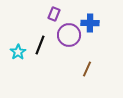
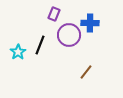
brown line: moved 1 px left, 3 px down; rotated 14 degrees clockwise
